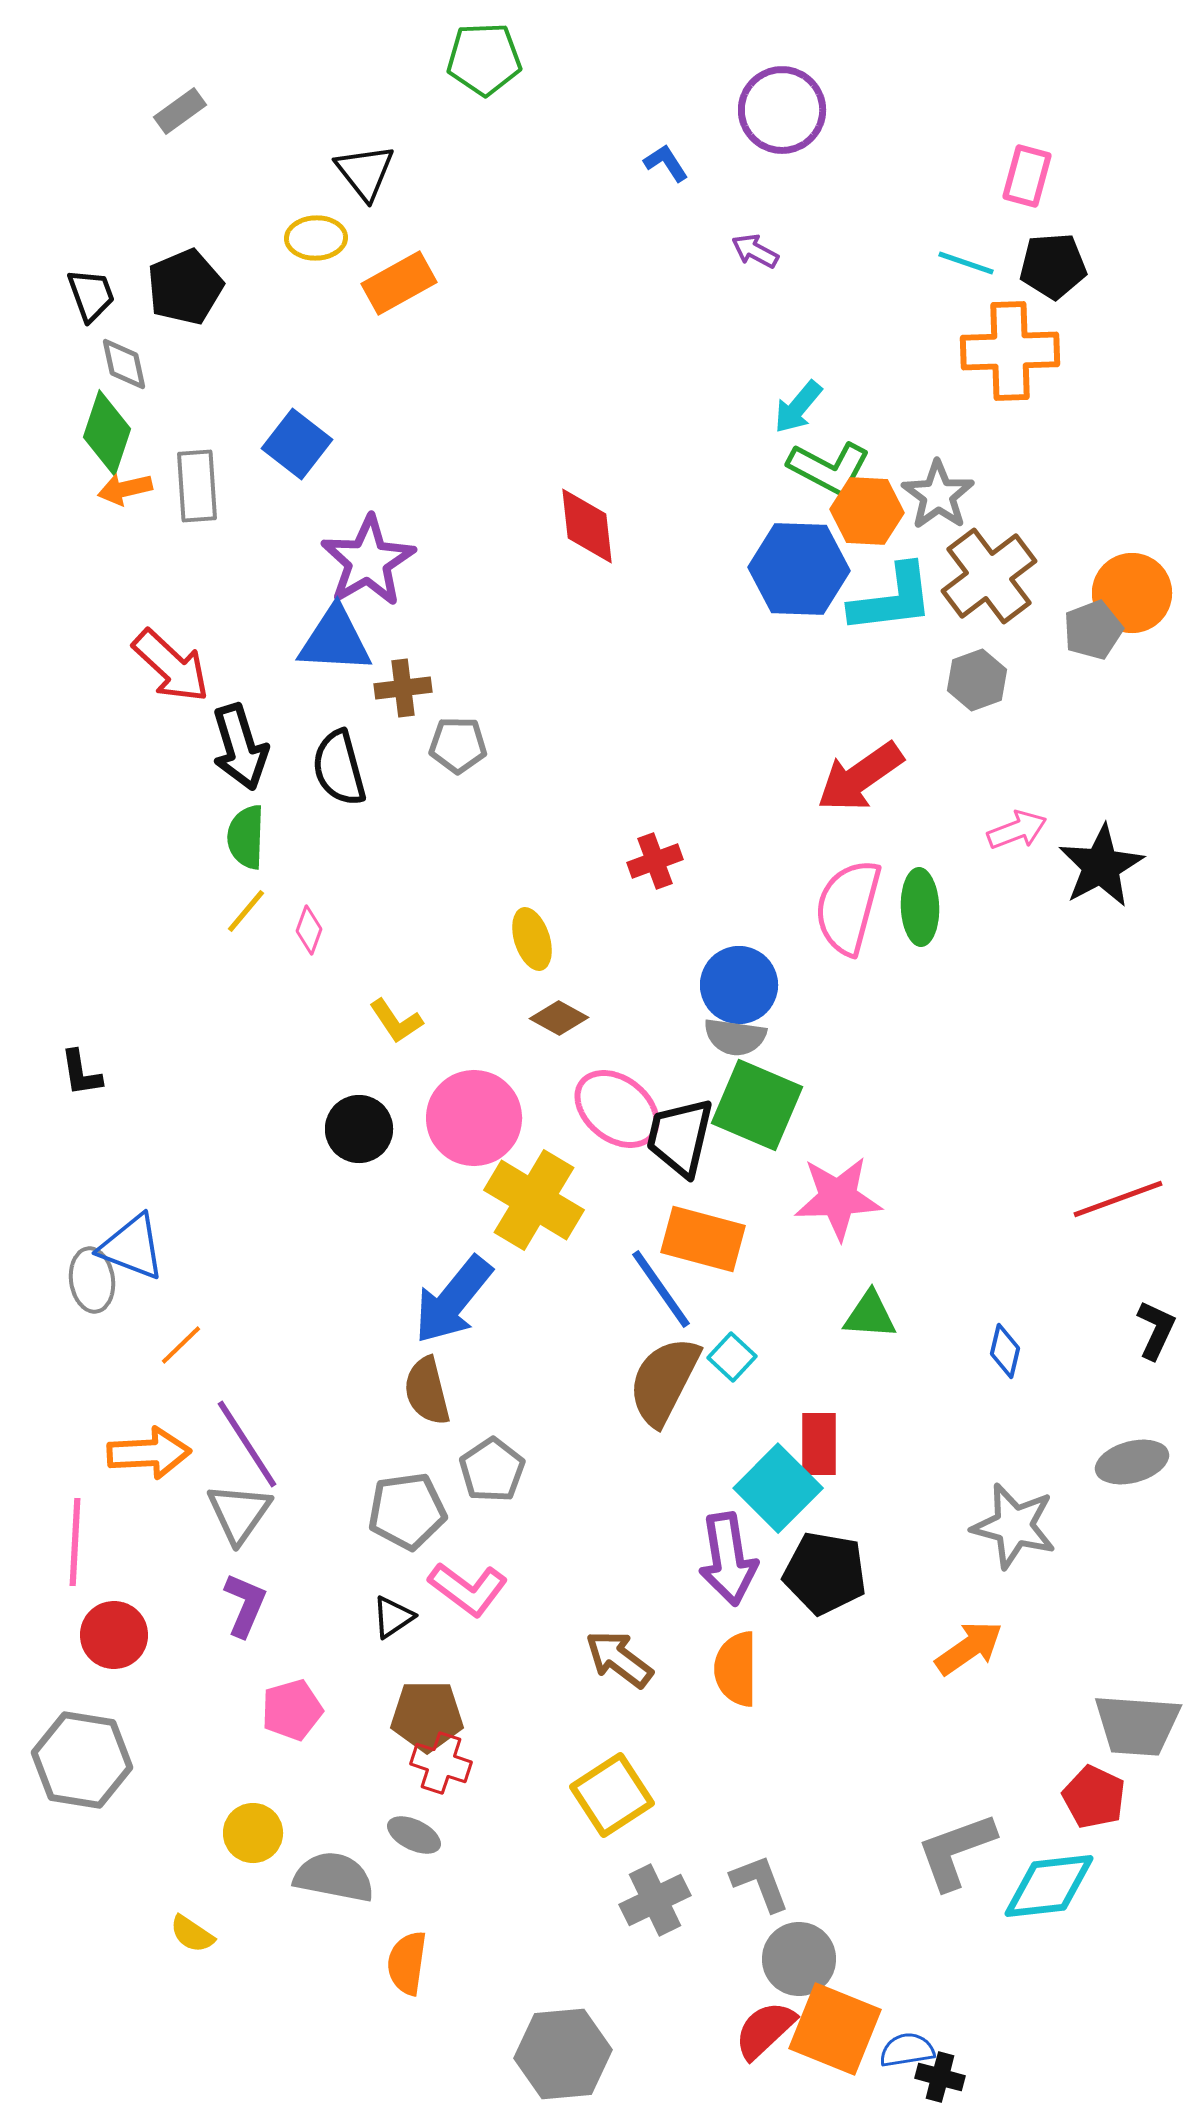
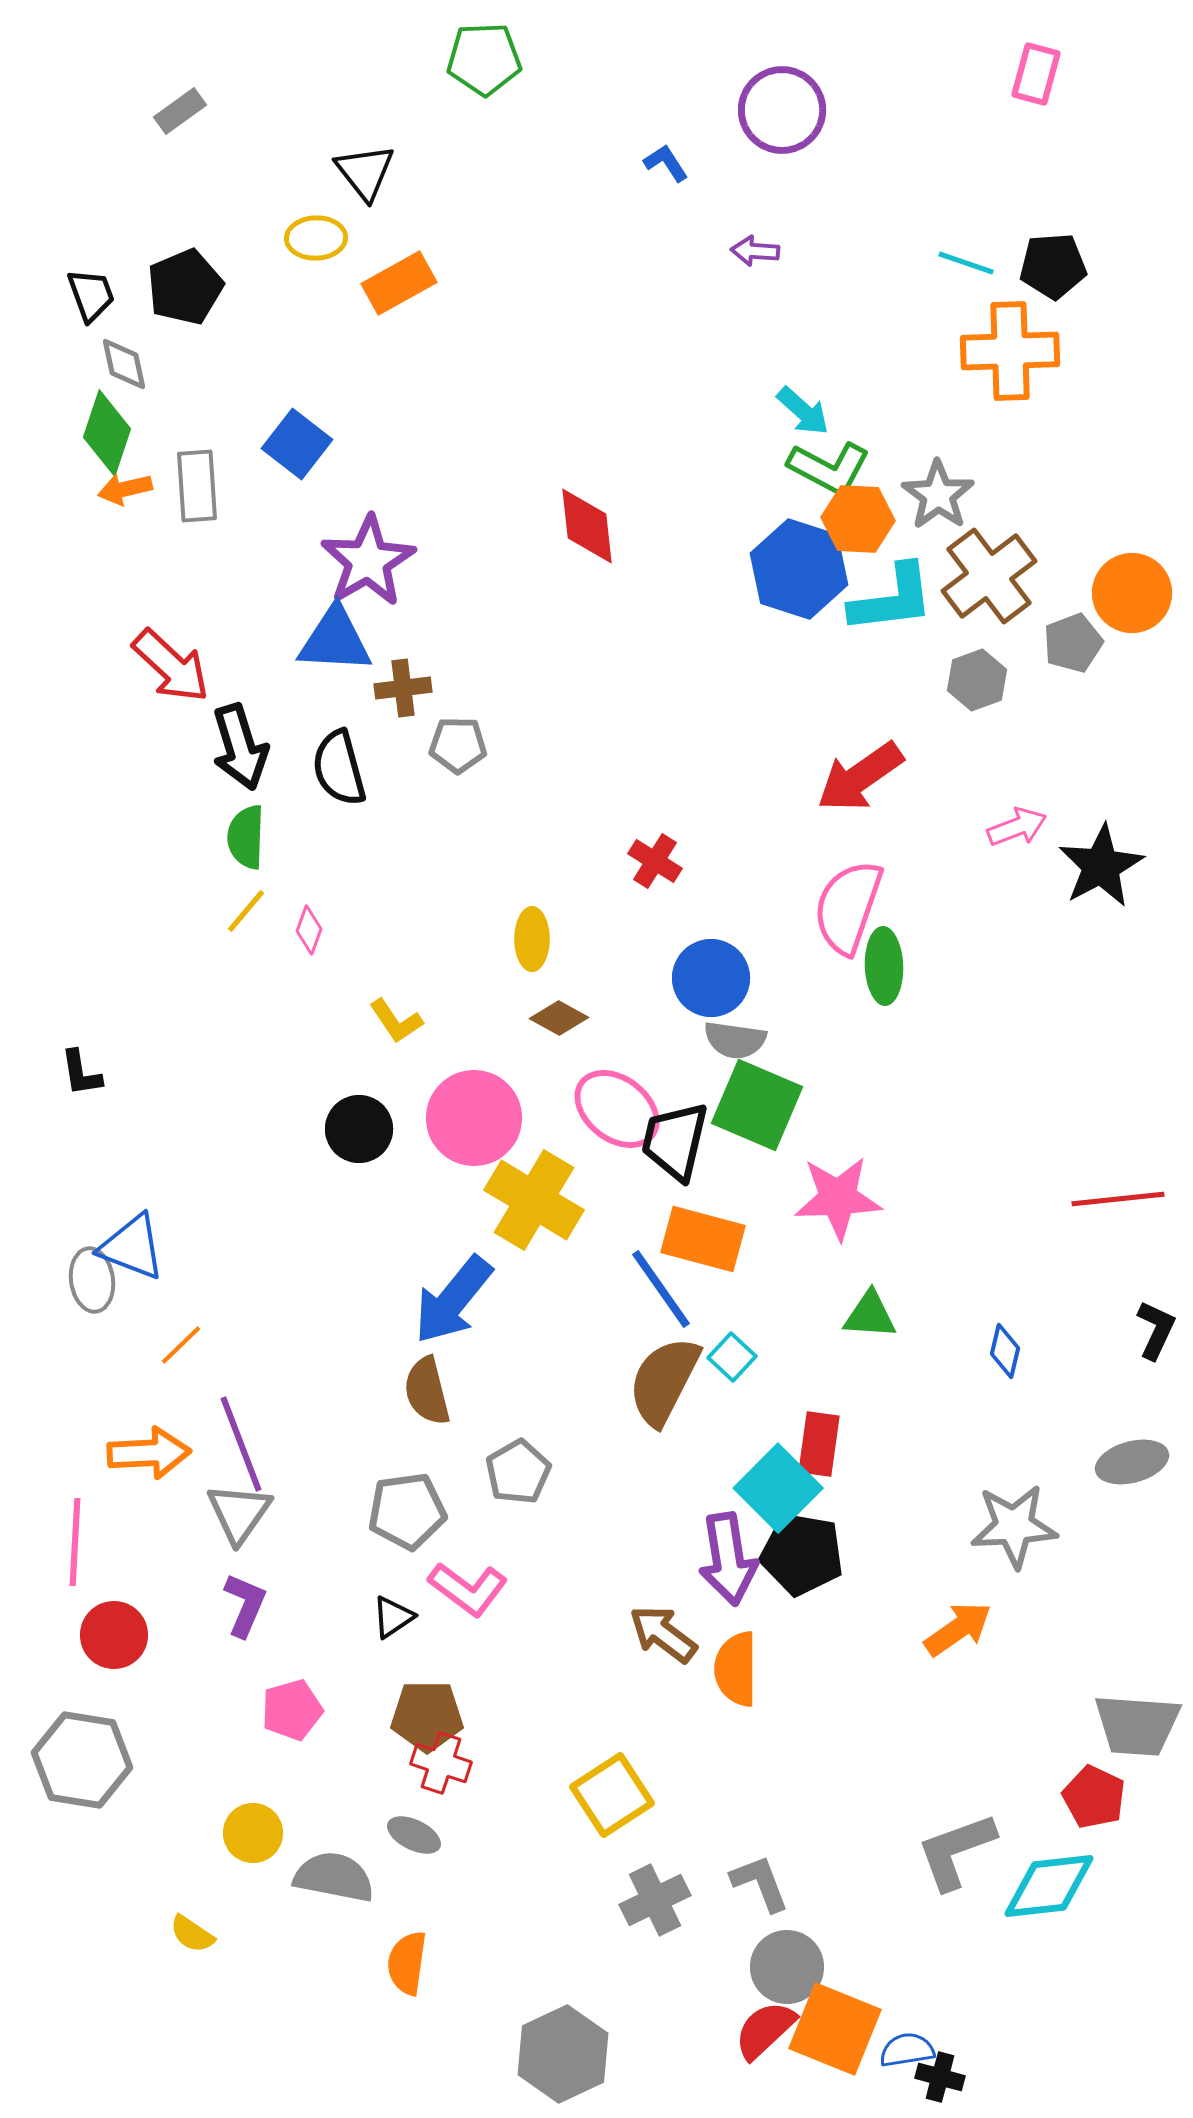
pink rectangle at (1027, 176): moved 9 px right, 102 px up
purple arrow at (755, 251): rotated 24 degrees counterclockwise
cyan arrow at (798, 407): moved 5 px right, 4 px down; rotated 88 degrees counterclockwise
orange hexagon at (867, 511): moved 9 px left, 8 px down
blue hexagon at (799, 569): rotated 16 degrees clockwise
gray pentagon at (1093, 630): moved 20 px left, 13 px down
pink arrow at (1017, 830): moved 3 px up
red cross at (655, 861): rotated 38 degrees counterclockwise
pink semicircle at (848, 907): rotated 4 degrees clockwise
green ellipse at (920, 907): moved 36 px left, 59 px down
yellow ellipse at (532, 939): rotated 18 degrees clockwise
blue circle at (739, 985): moved 28 px left, 7 px up
gray semicircle at (735, 1037): moved 3 px down
black trapezoid at (680, 1137): moved 5 px left, 4 px down
red line at (1118, 1199): rotated 14 degrees clockwise
purple line at (247, 1444): moved 6 px left; rotated 12 degrees clockwise
red rectangle at (819, 1444): rotated 8 degrees clockwise
gray pentagon at (492, 1470): moved 26 px right, 2 px down; rotated 4 degrees clockwise
gray star at (1014, 1526): rotated 18 degrees counterclockwise
black pentagon at (825, 1573): moved 23 px left, 19 px up
orange arrow at (969, 1648): moved 11 px left, 19 px up
brown arrow at (619, 1659): moved 44 px right, 25 px up
gray circle at (799, 1959): moved 12 px left, 8 px down
gray hexagon at (563, 2054): rotated 20 degrees counterclockwise
